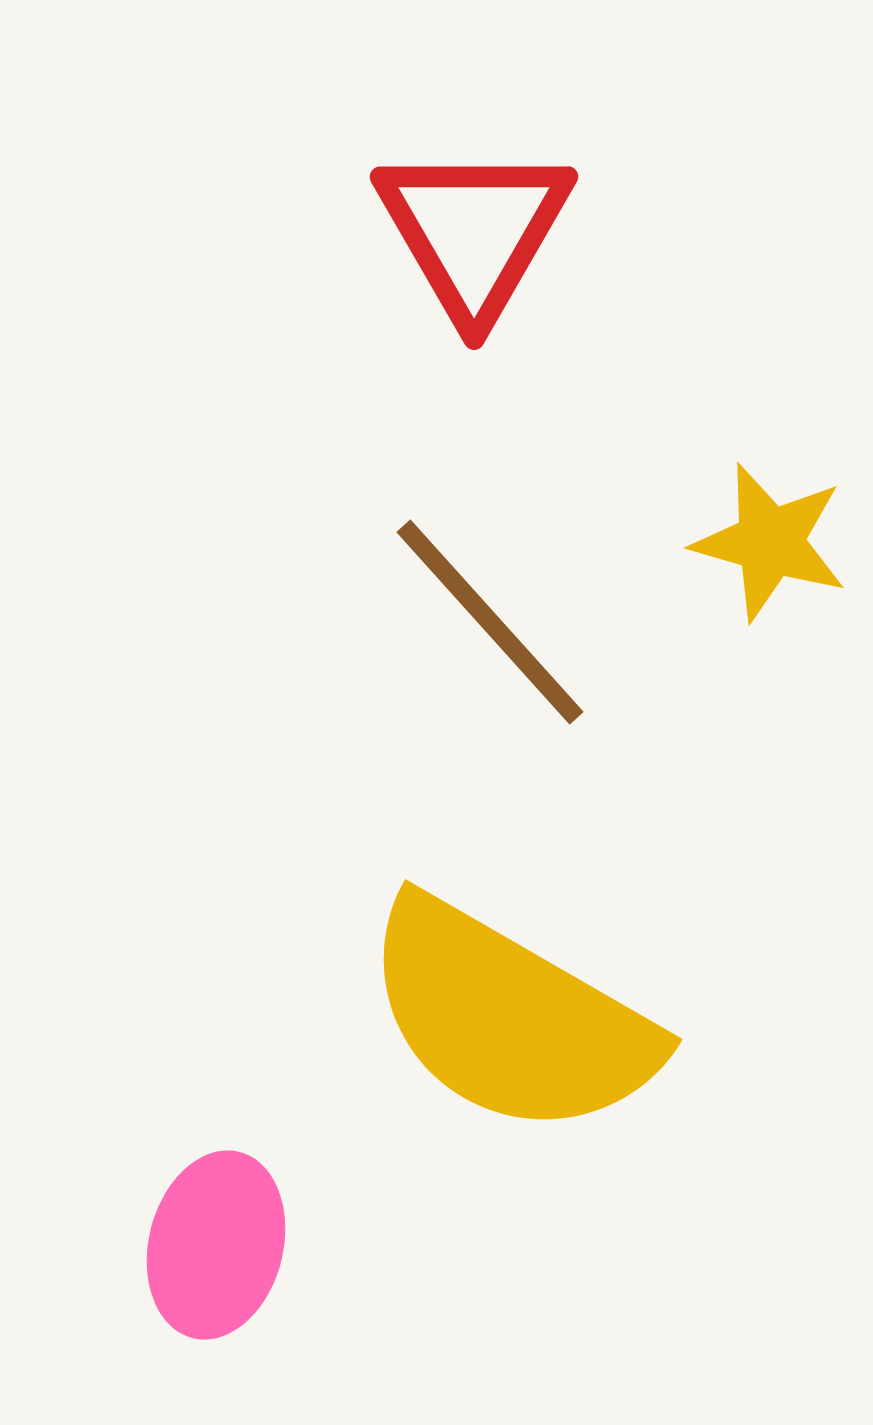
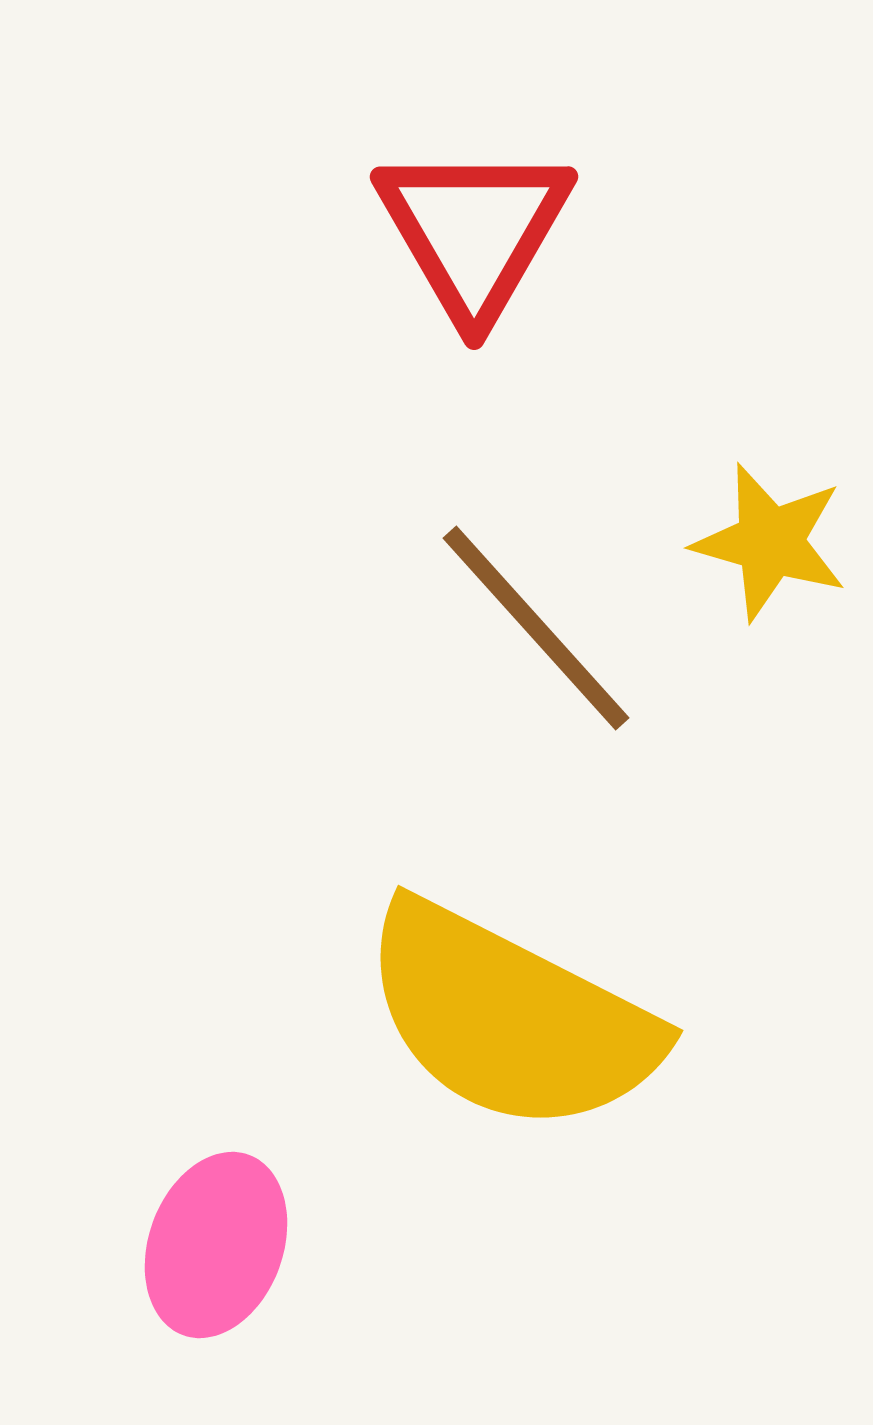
brown line: moved 46 px right, 6 px down
yellow semicircle: rotated 3 degrees counterclockwise
pink ellipse: rotated 6 degrees clockwise
